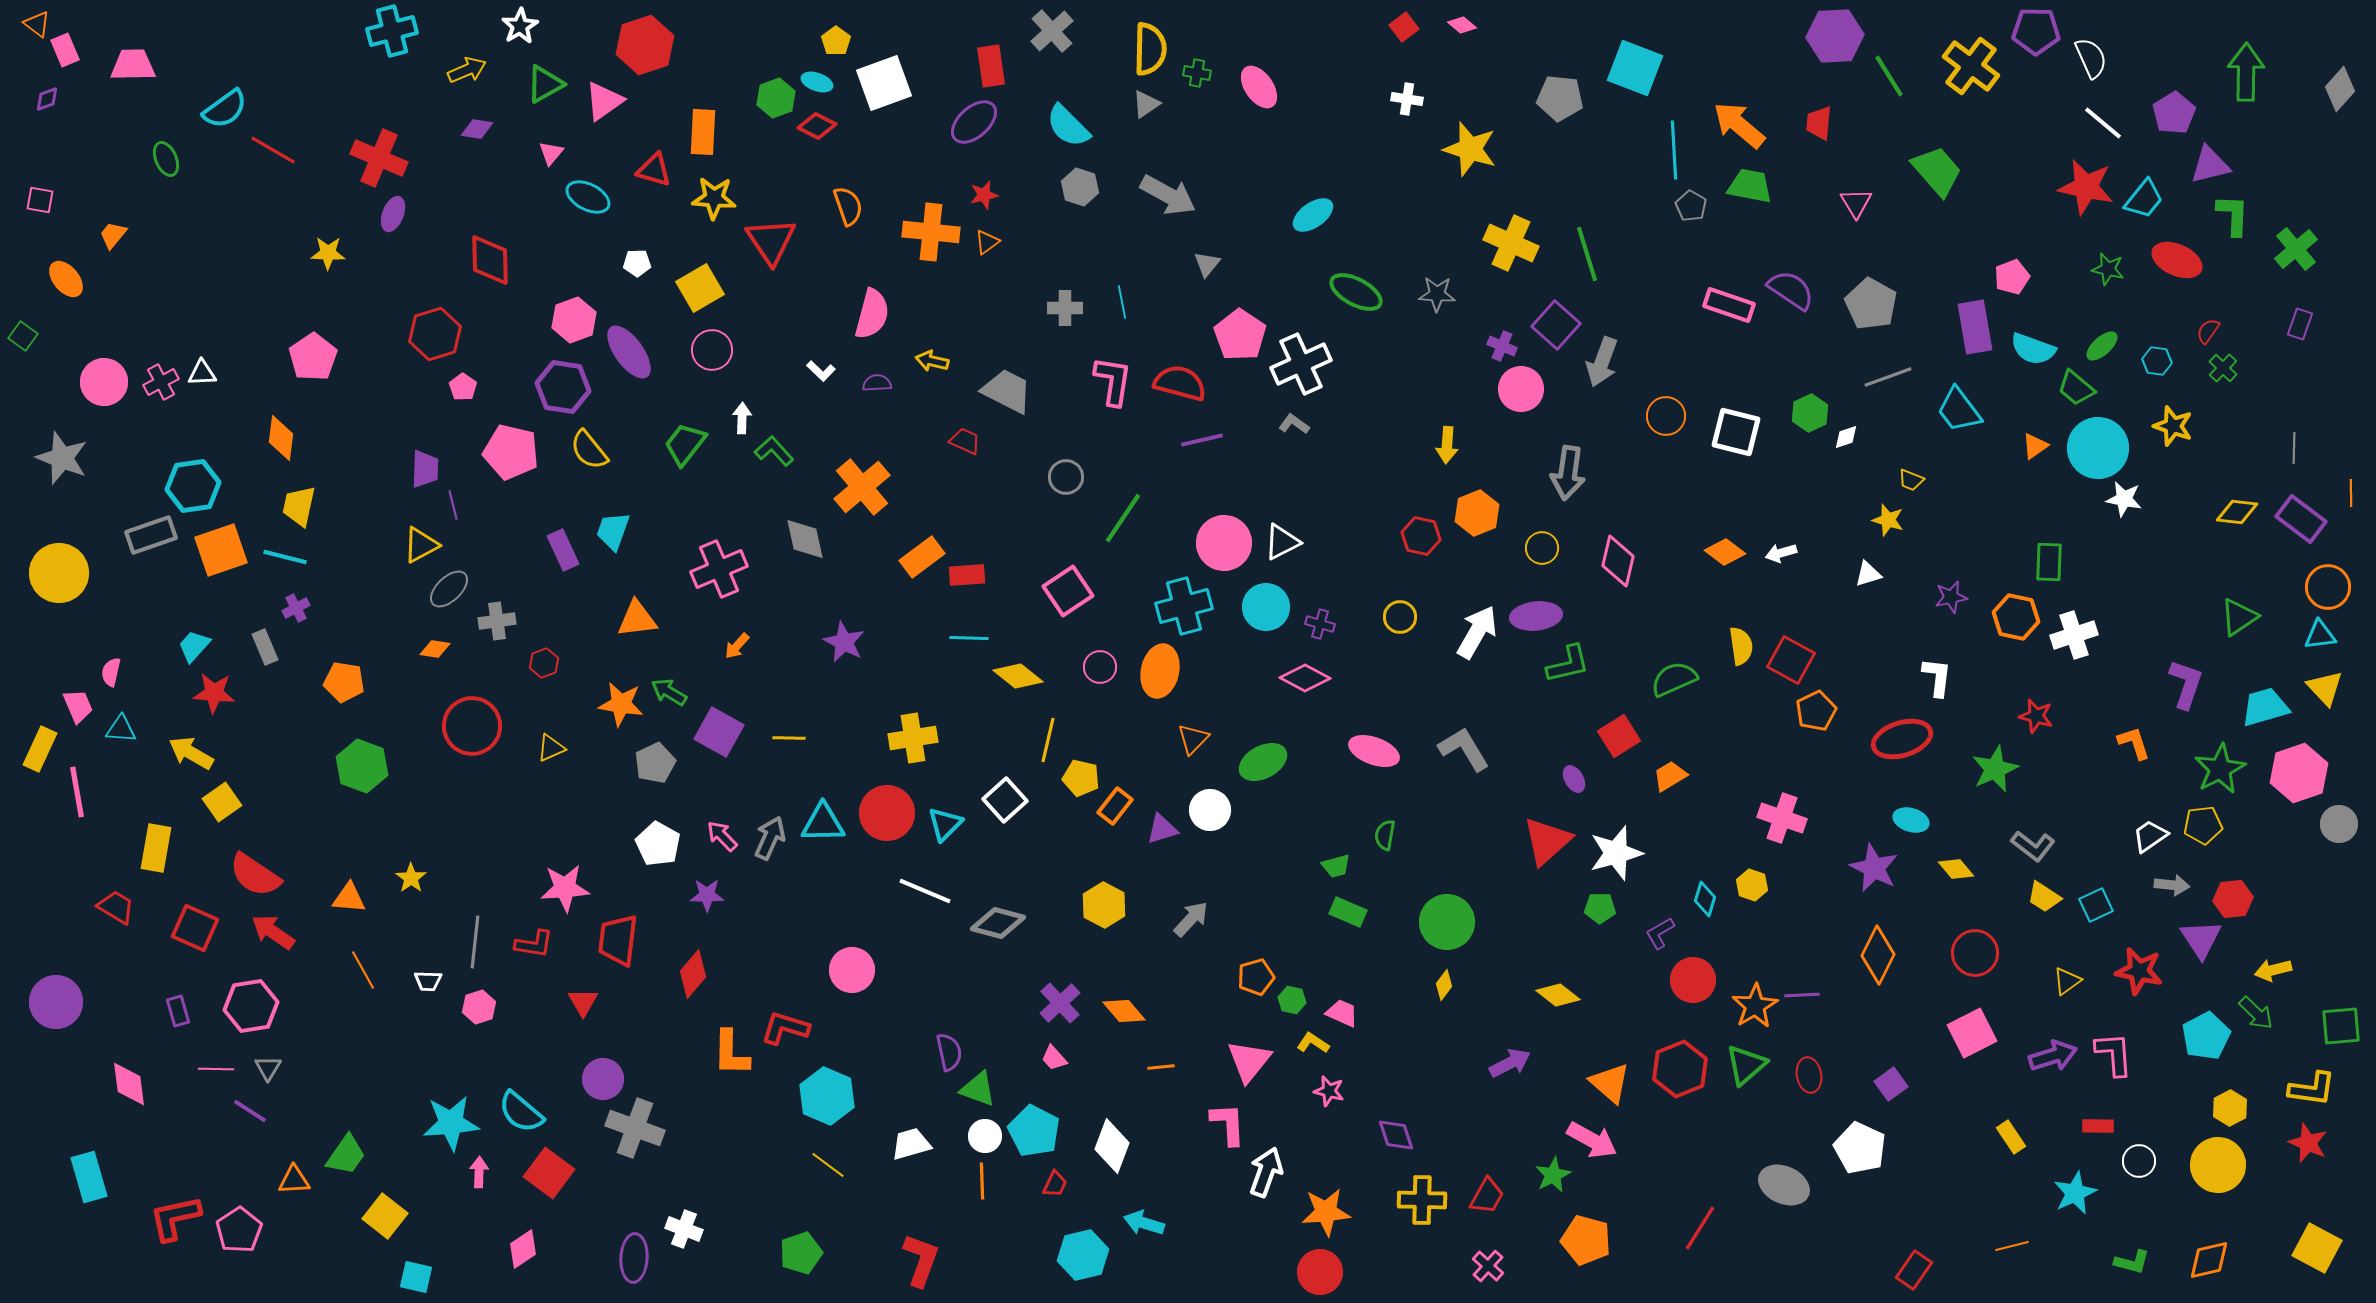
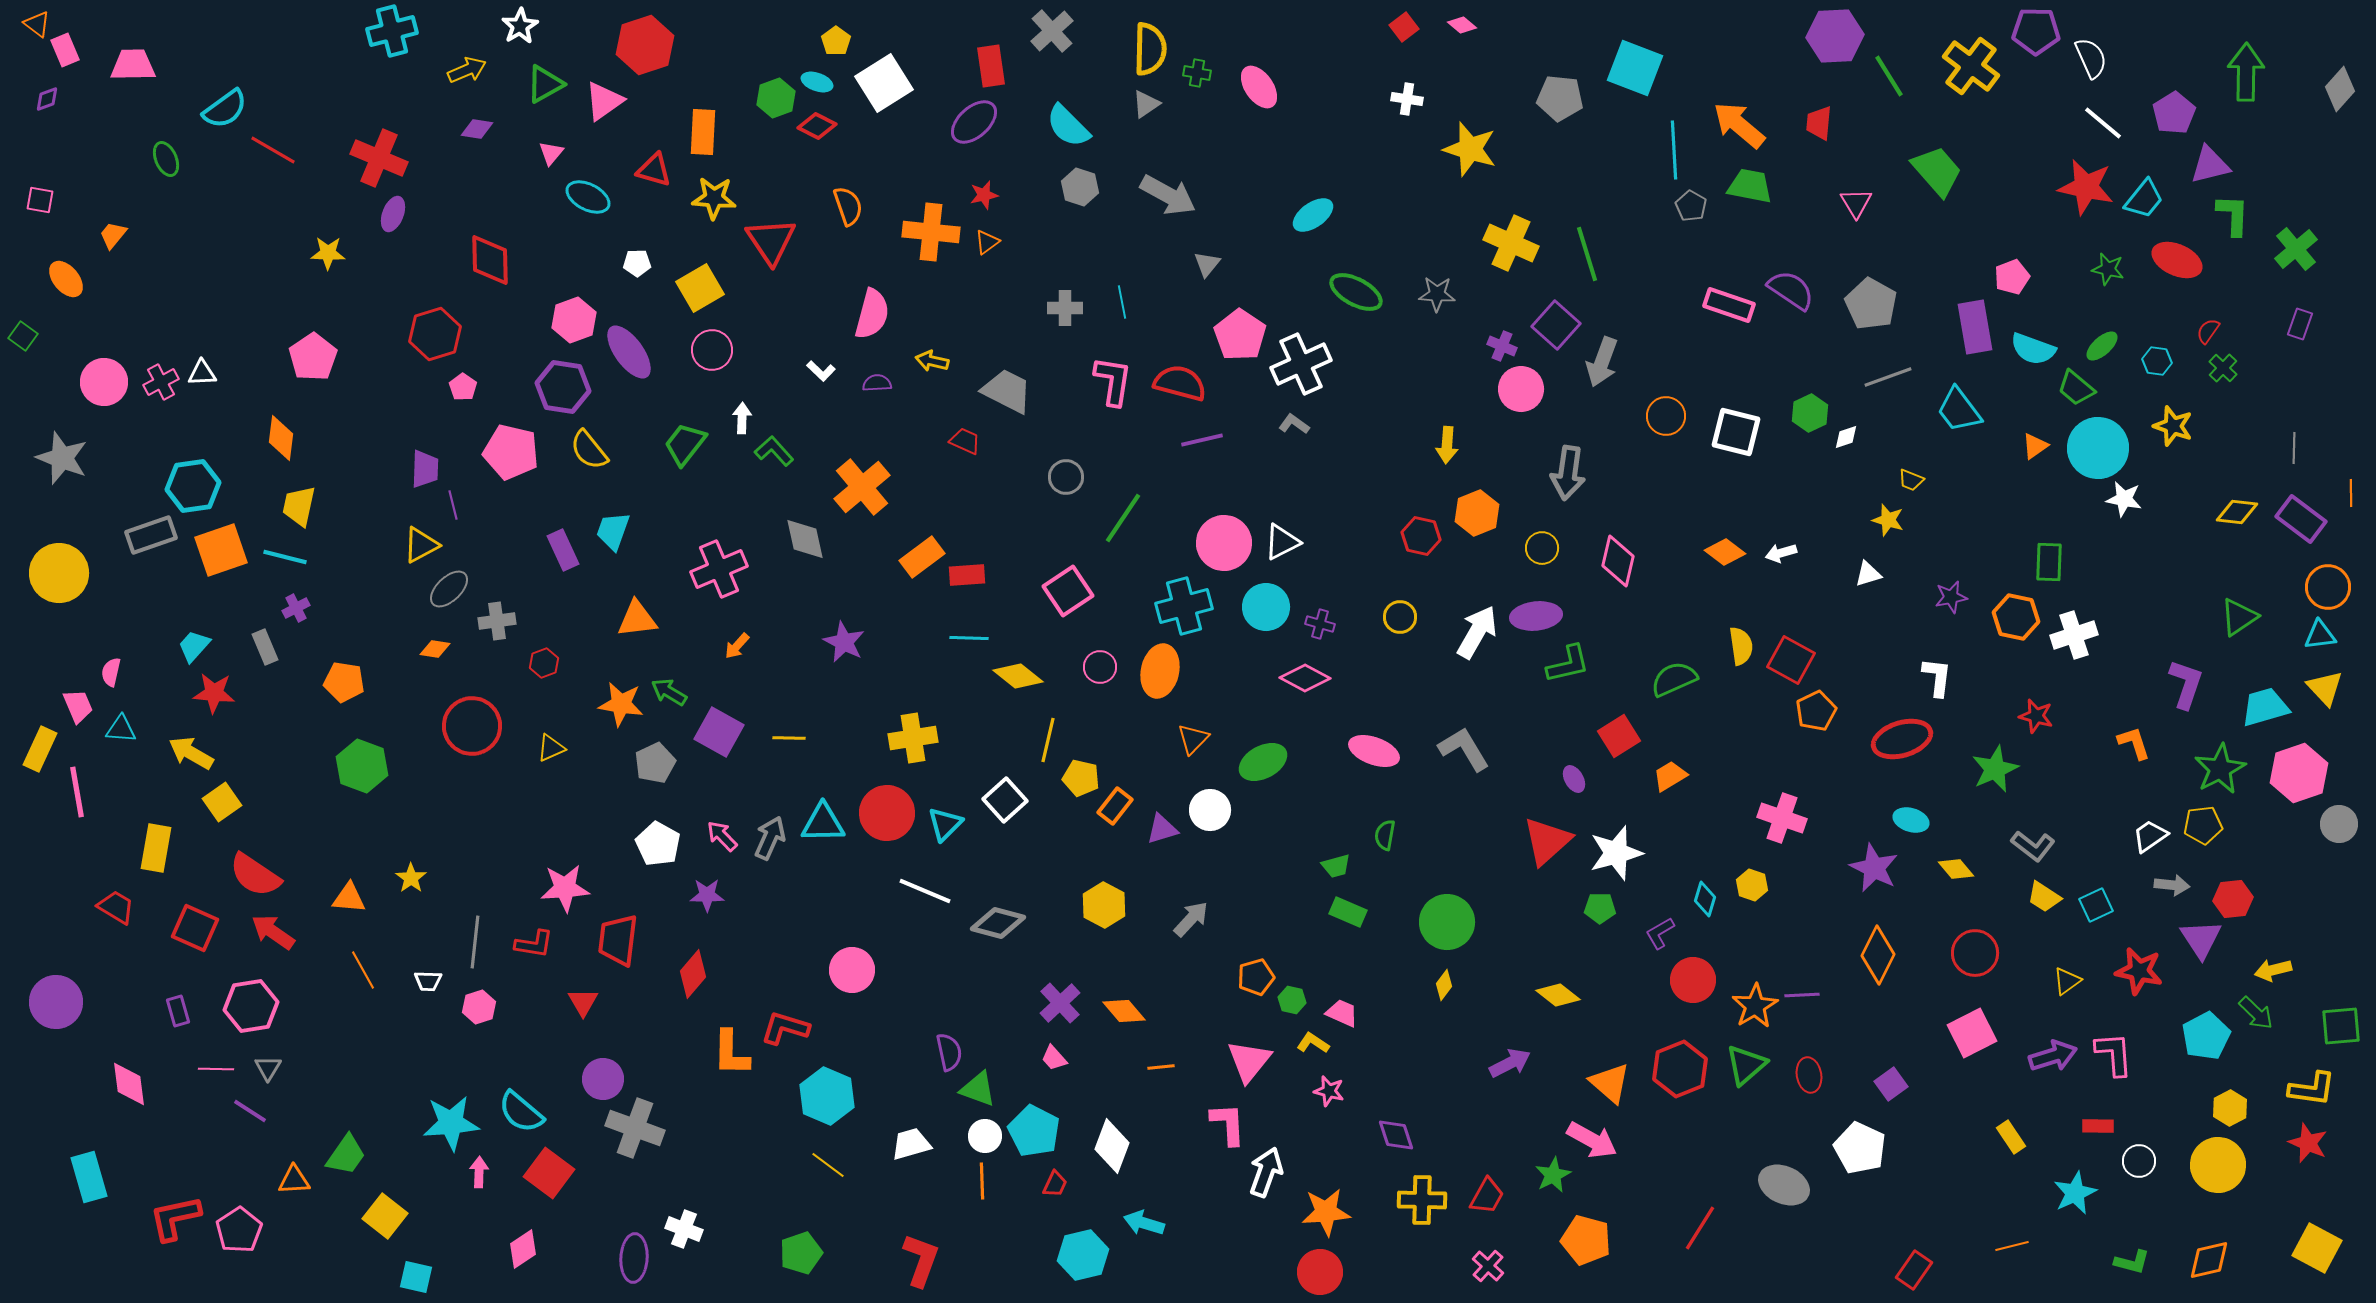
white square at (884, 83): rotated 12 degrees counterclockwise
